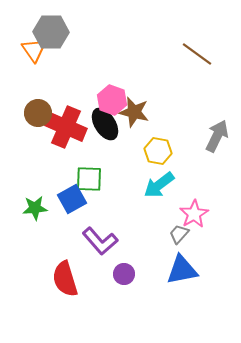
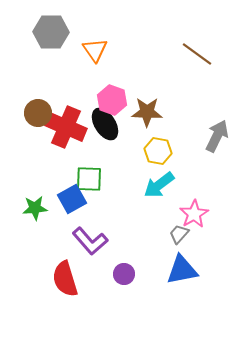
orange triangle: moved 61 px right
brown star: moved 13 px right; rotated 12 degrees counterclockwise
purple L-shape: moved 10 px left
